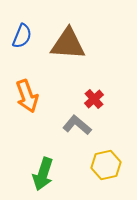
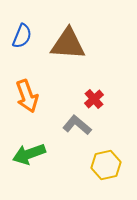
green arrow: moved 14 px left, 20 px up; rotated 52 degrees clockwise
